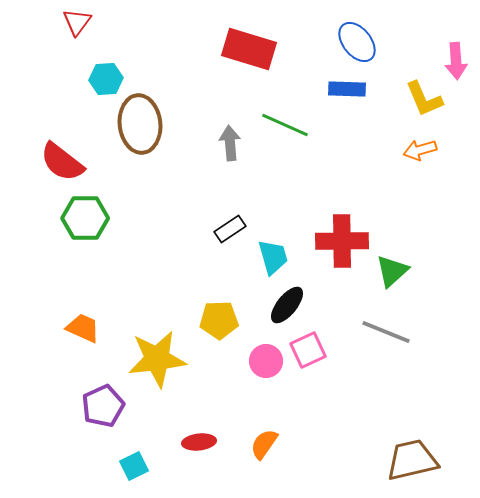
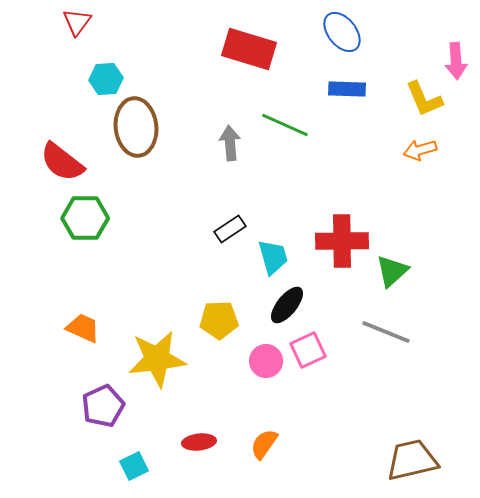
blue ellipse: moved 15 px left, 10 px up
brown ellipse: moved 4 px left, 3 px down
